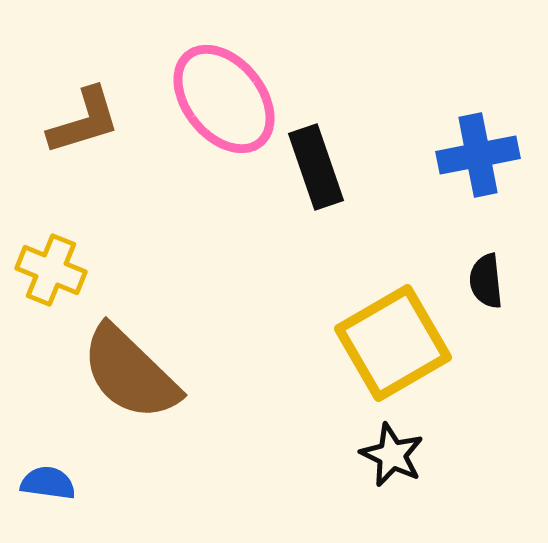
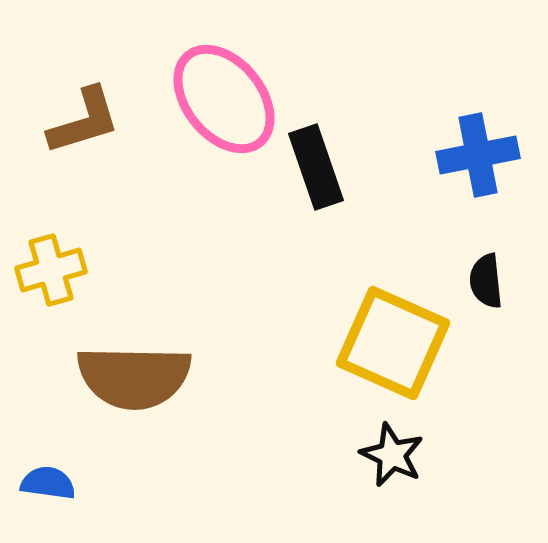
yellow cross: rotated 38 degrees counterclockwise
yellow square: rotated 36 degrees counterclockwise
brown semicircle: moved 4 px right, 4 px down; rotated 43 degrees counterclockwise
